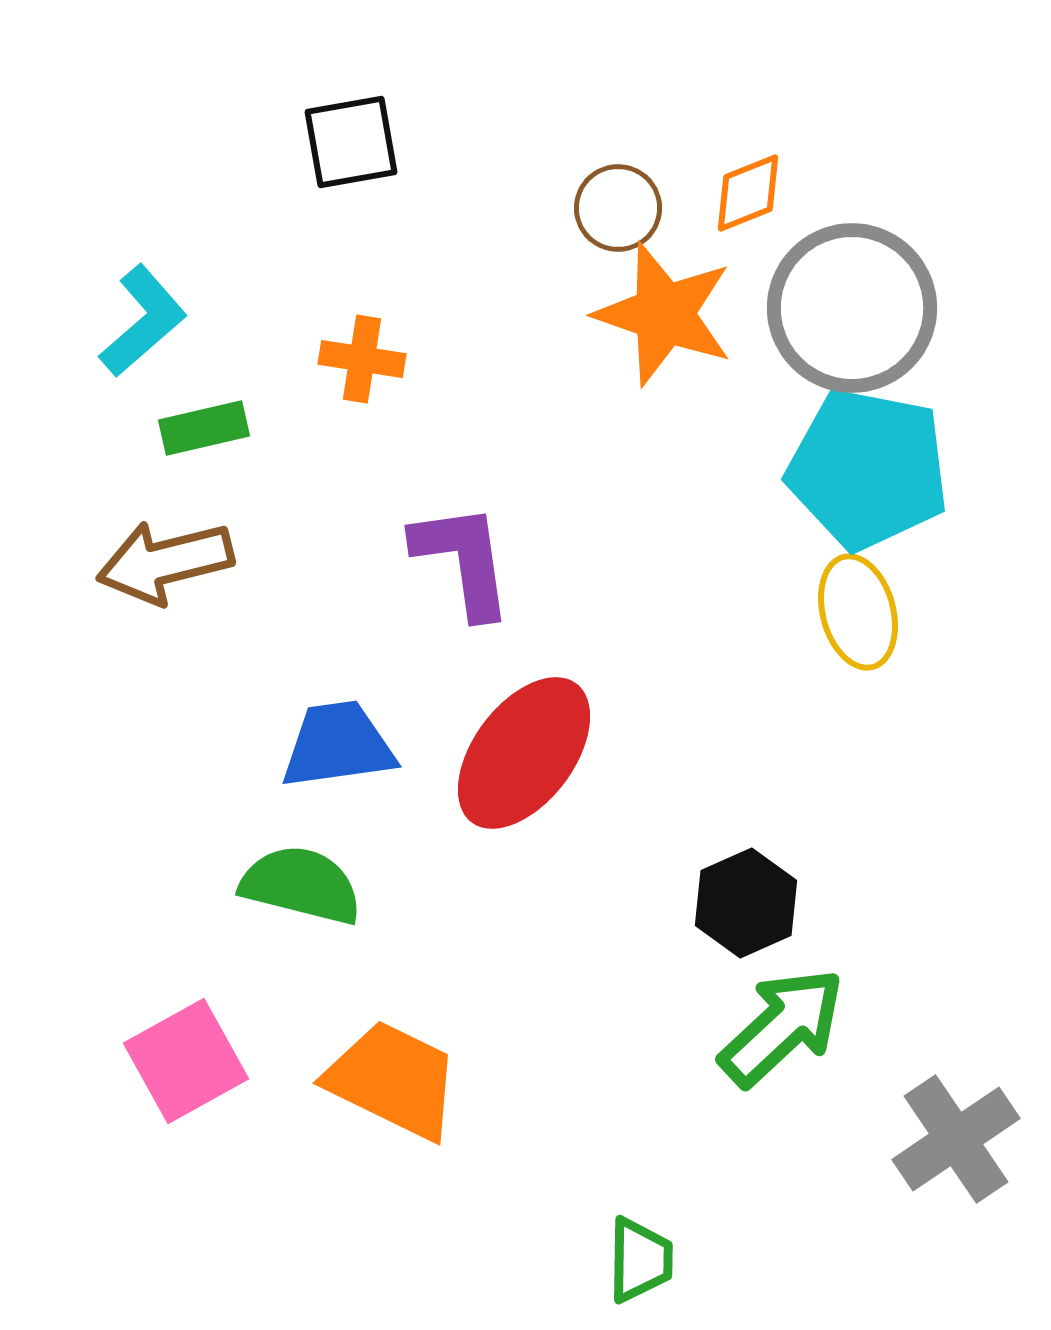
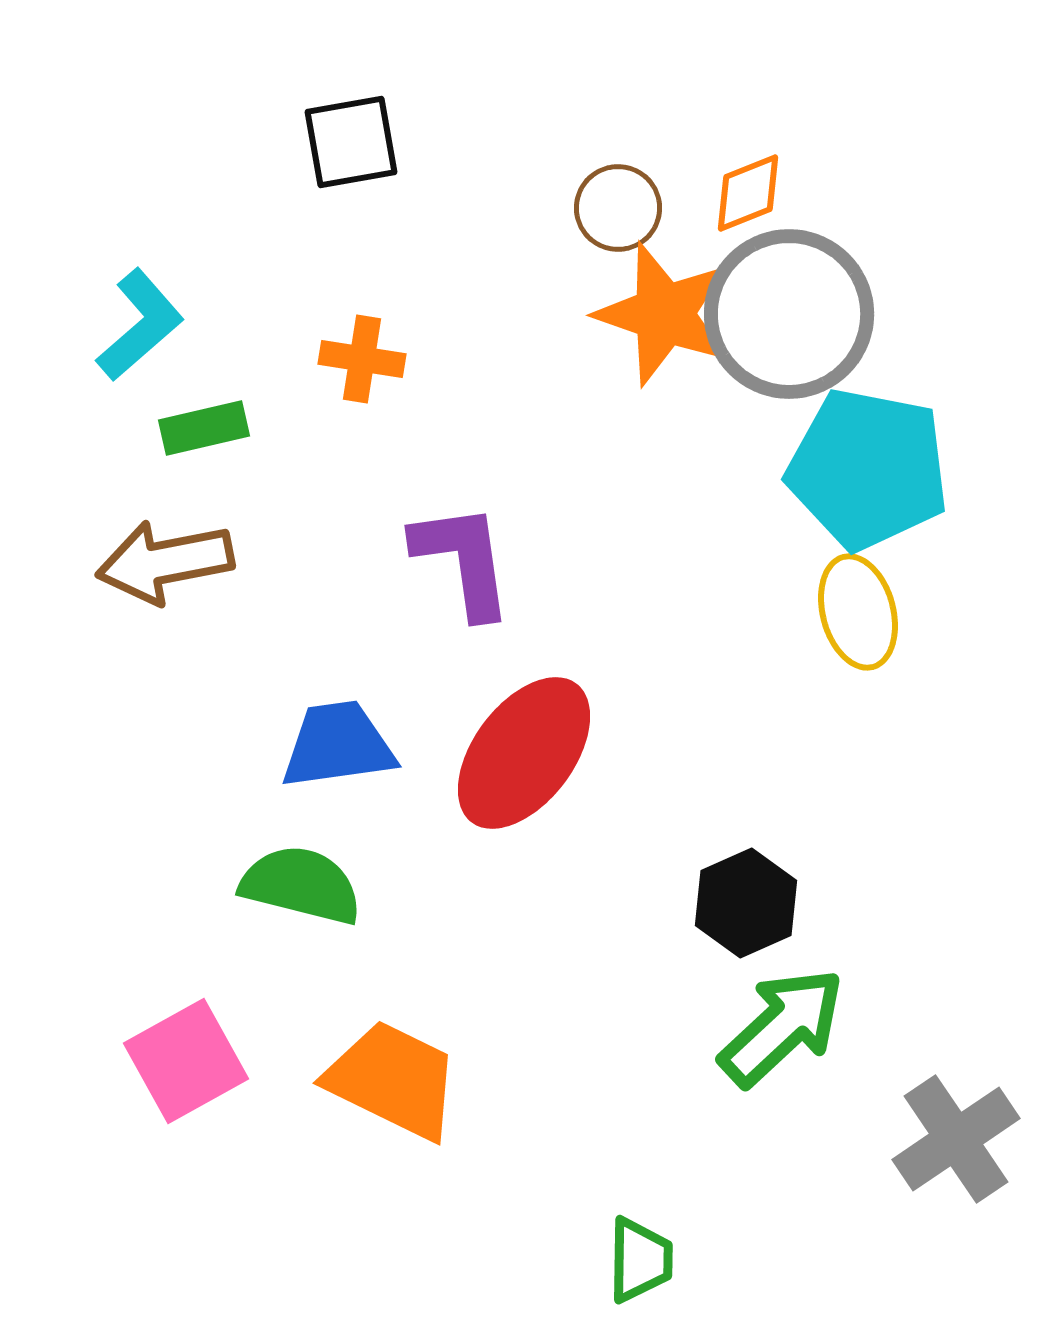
gray circle: moved 63 px left, 6 px down
cyan L-shape: moved 3 px left, 4 px down
brown arrow: rotated 3 degrees clockwise
